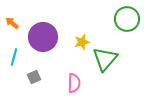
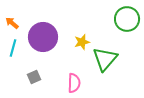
cyan line: moved 1 px left, 9 px up
